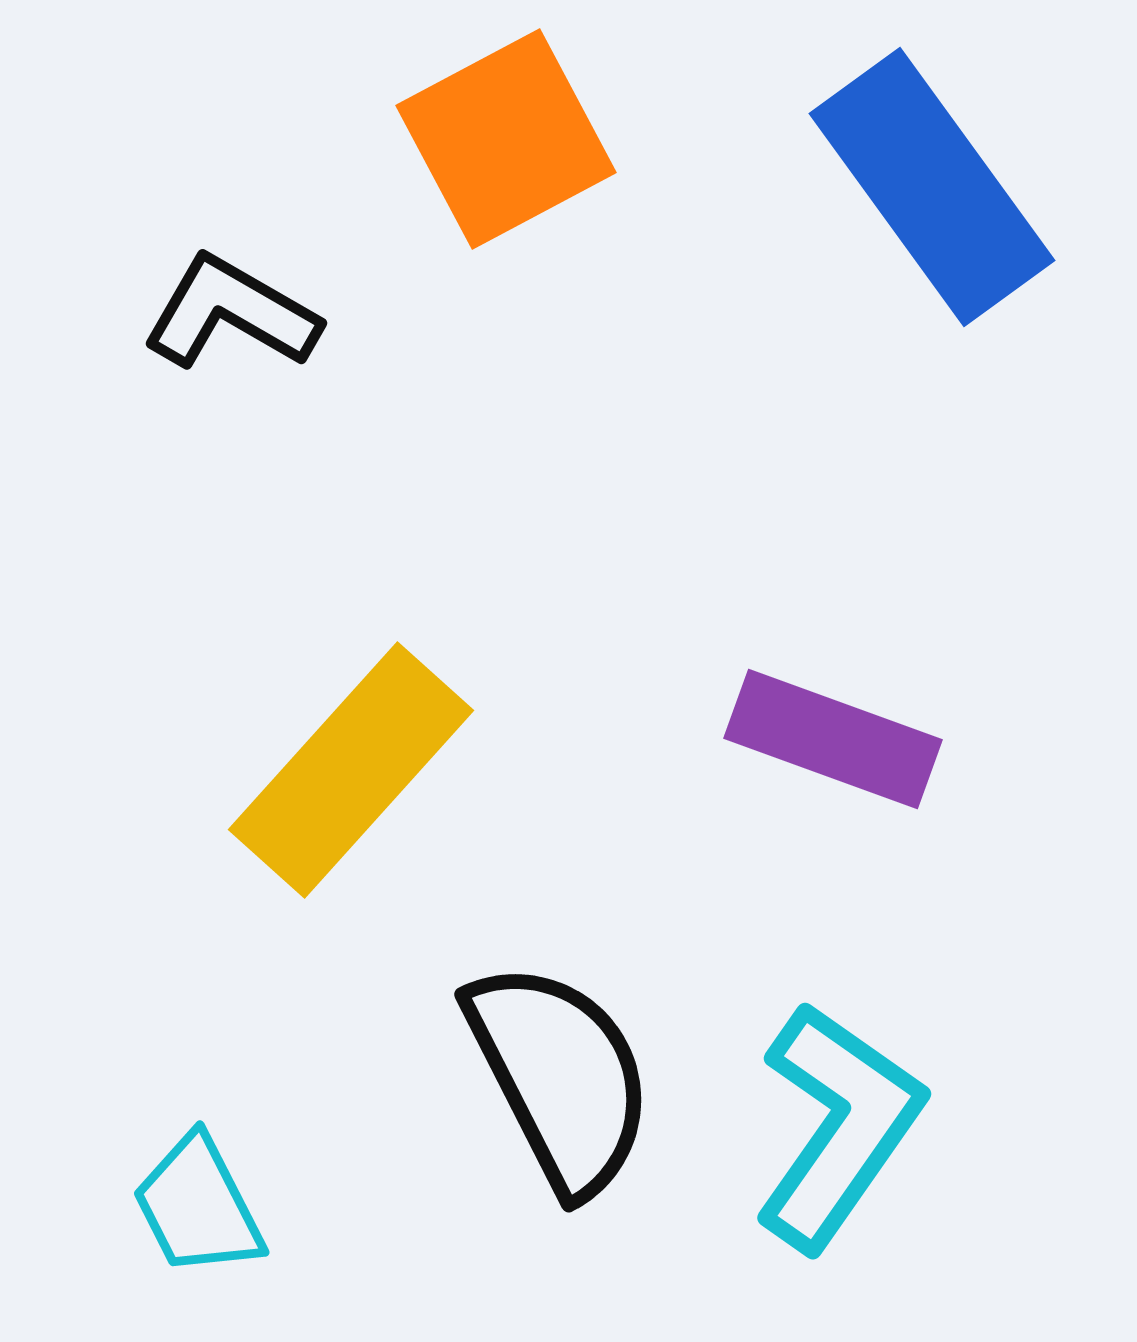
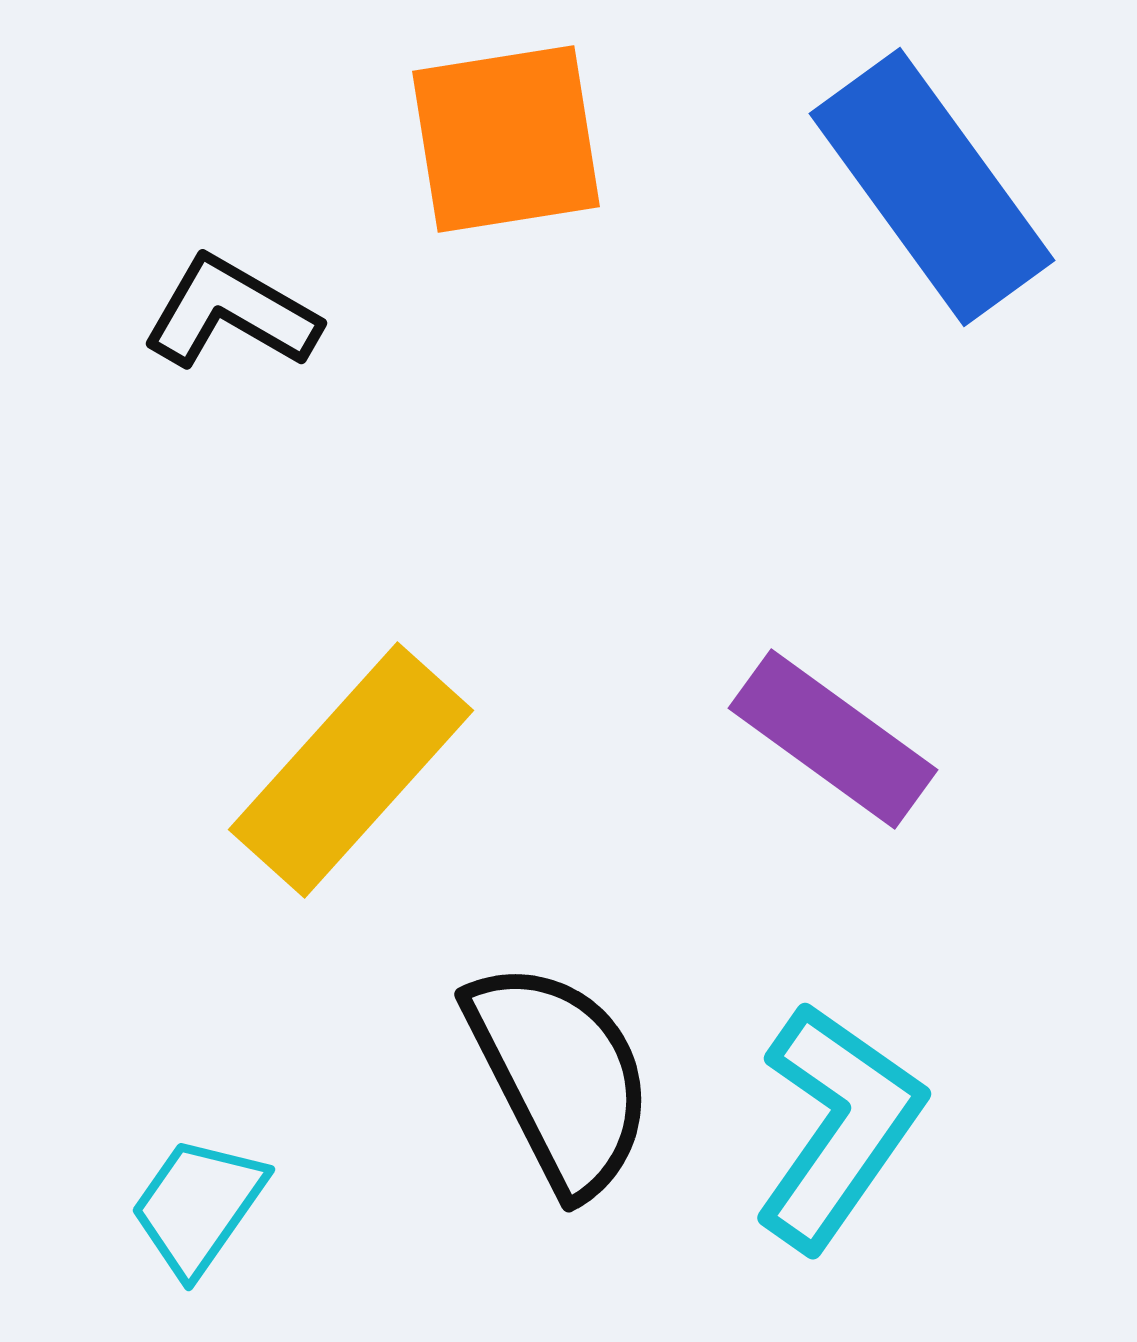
orange square: rotated 19 degrees clockwise
purple rectangle: rotated 16 degrees clockwise
cyan trapezoid: rotated 62 degrees clockwise
